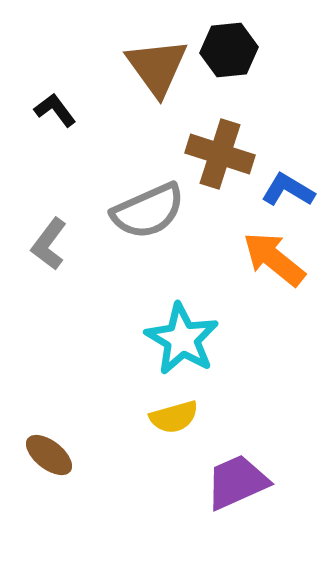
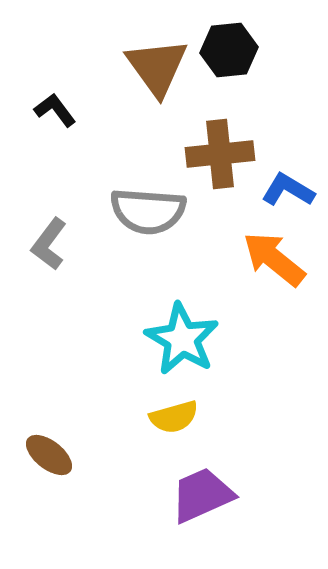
brown cross: rotated 24 degrees counterclockwise
gray semicircle: rotated 28 degrees clockwise
purple trapezoid: moved 35 px left, 13 px down
